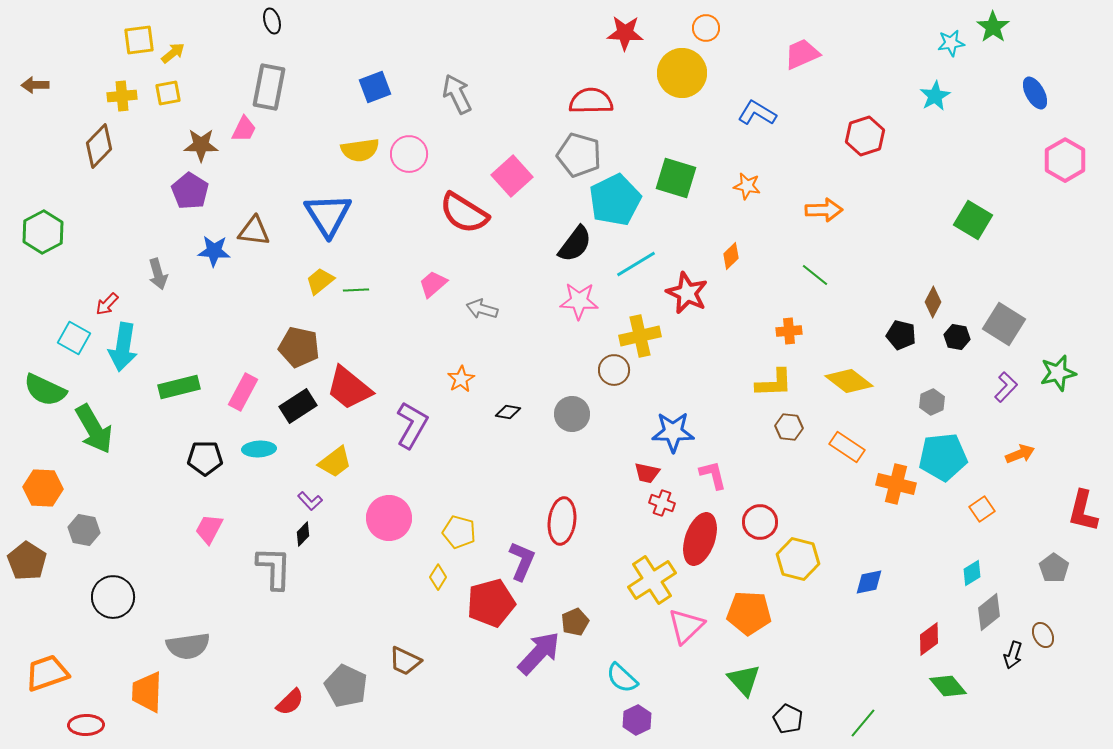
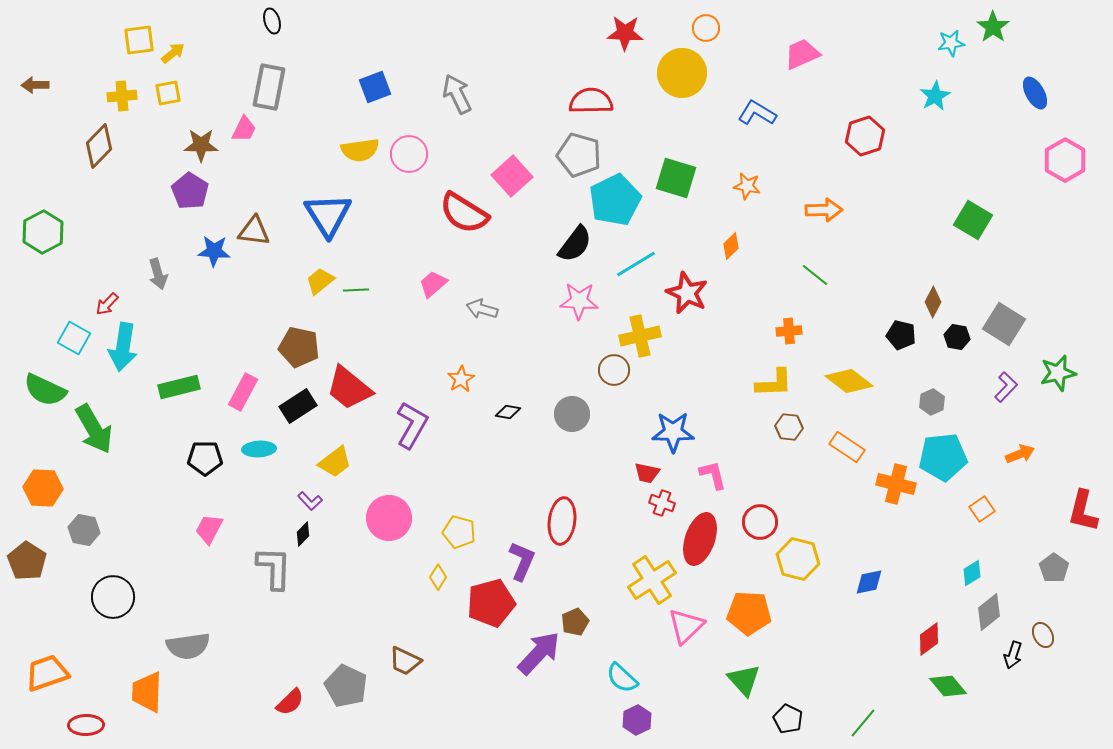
orange diamond at (731, 256): moved 10 px up
